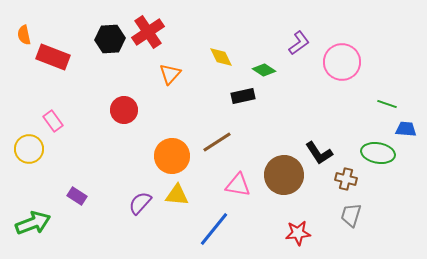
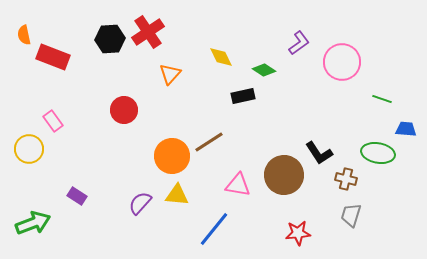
green line: moved 5 px left, 5 px up
brown line: moved 8 px left
